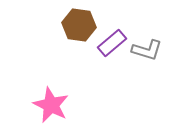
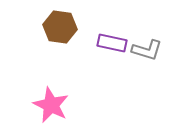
brown hexagon: moved 19 px left, 2 px down
purple rectangle: rotated 52 degrees clockwise
